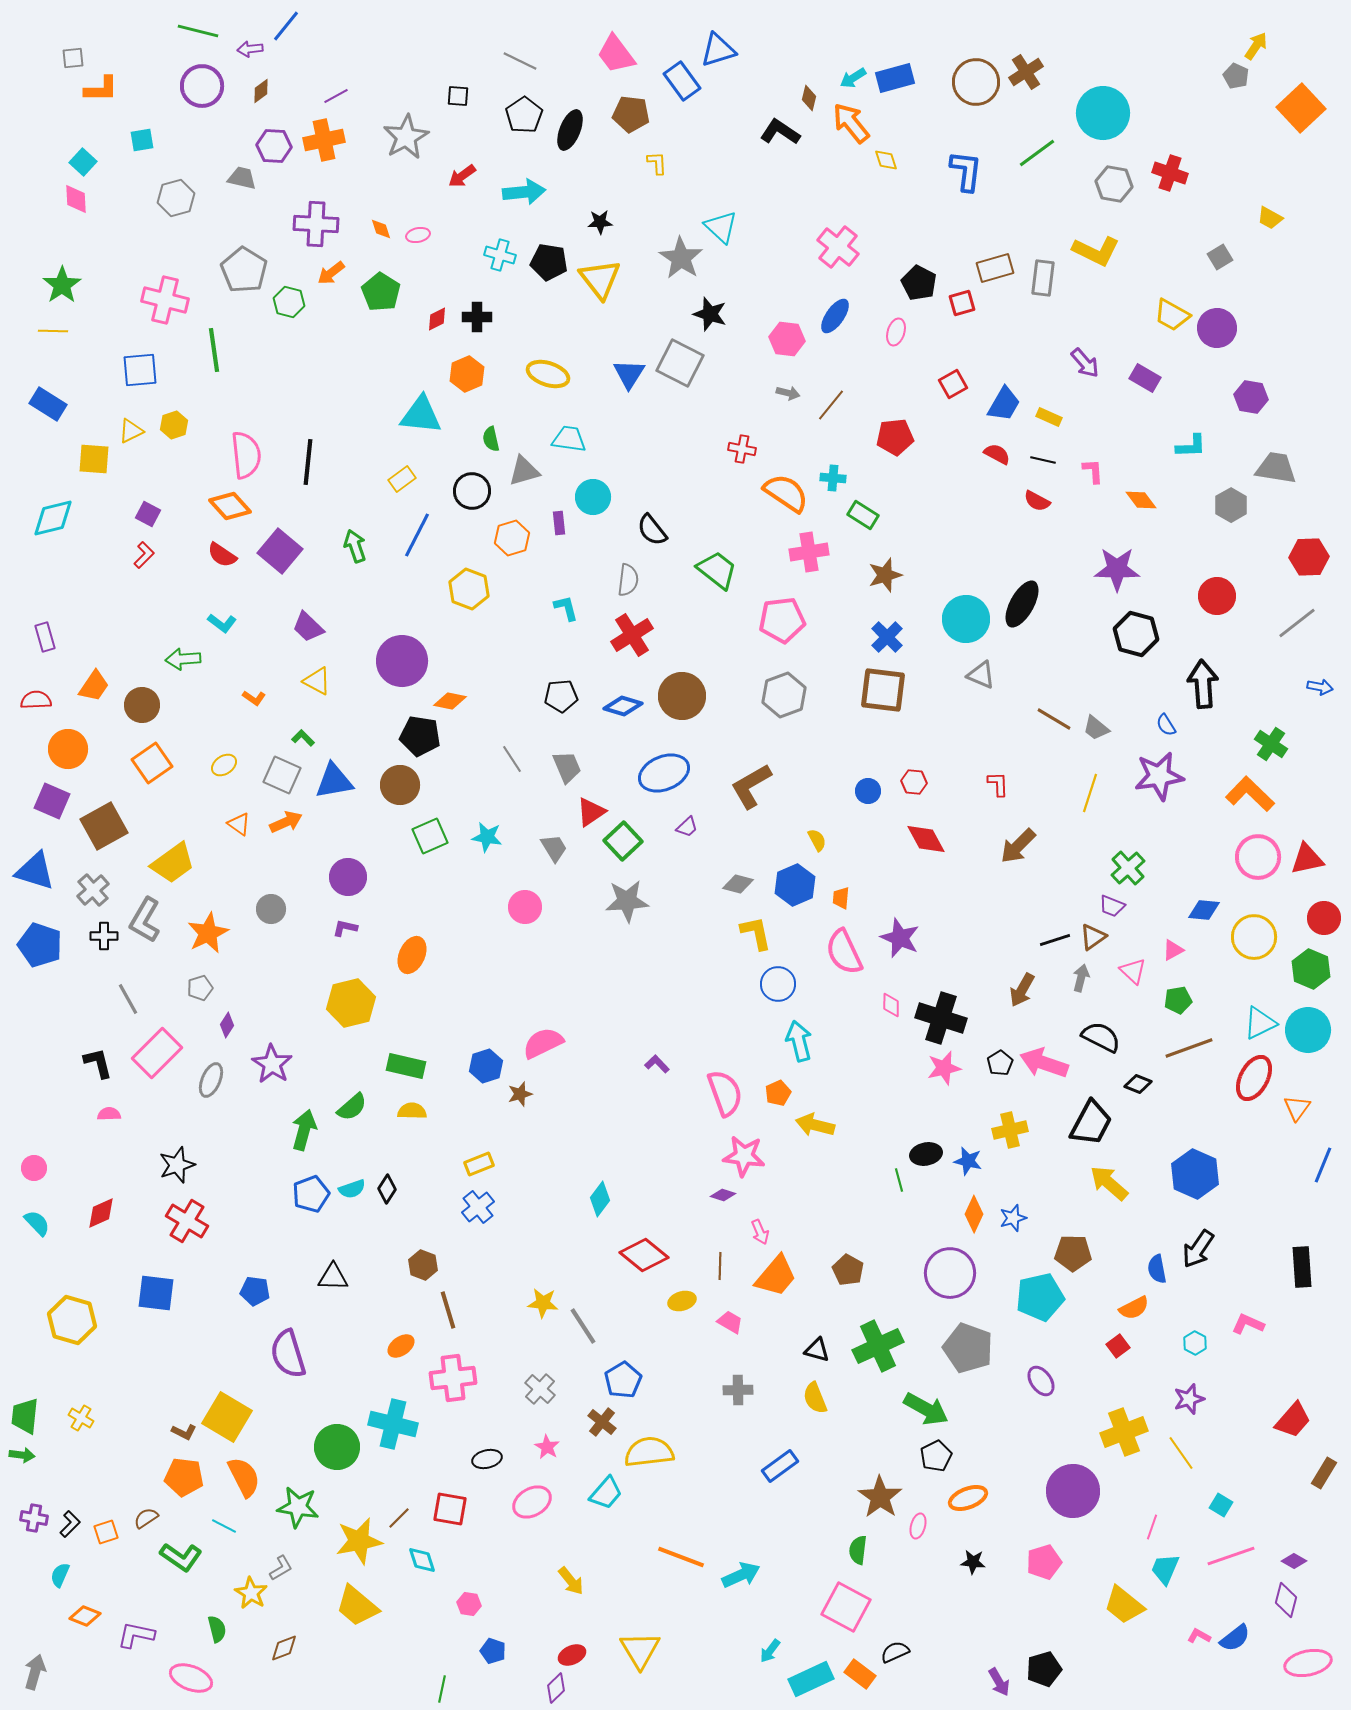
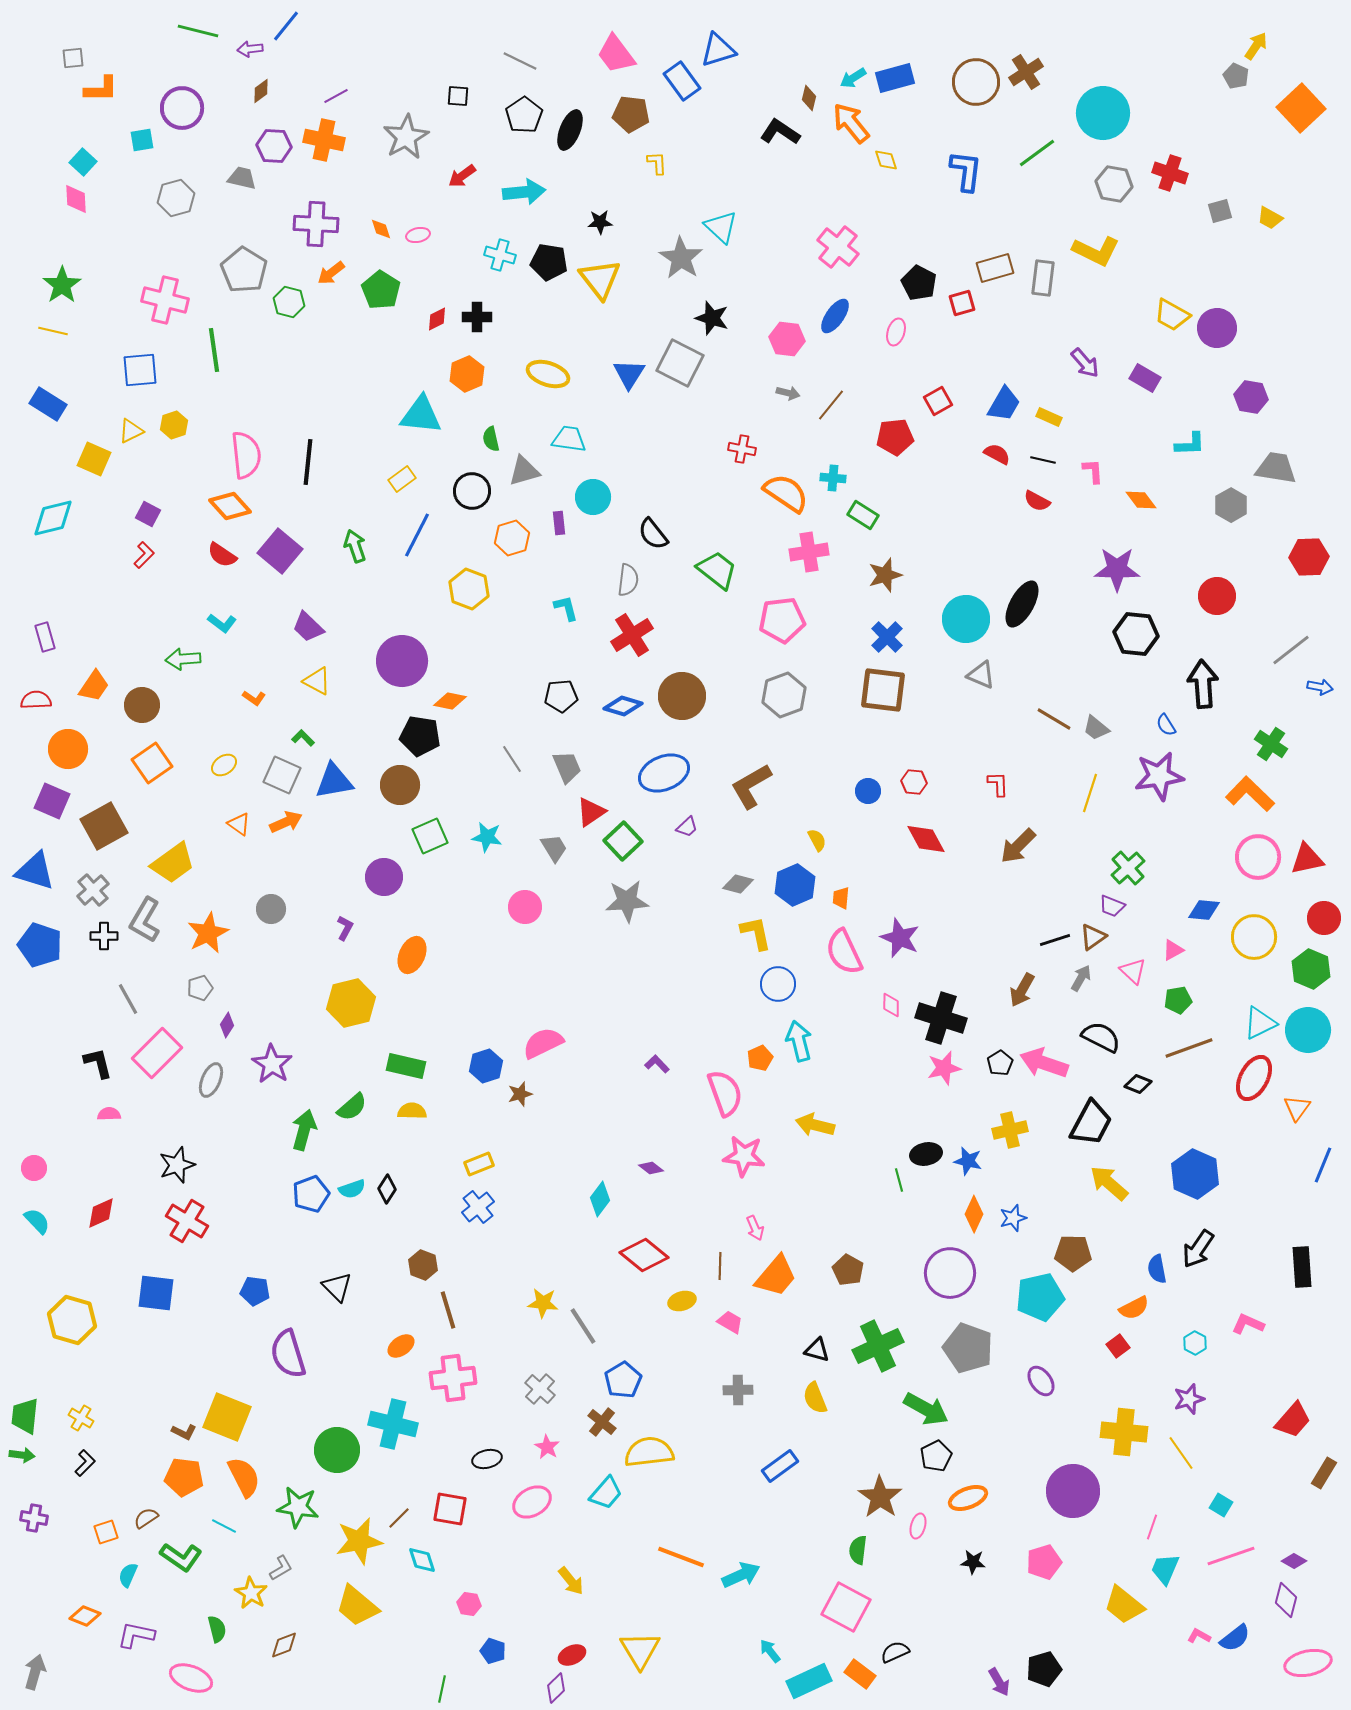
purple circle at (202, 86): moved 20 px left, 22 px down
orange cross at (324, 140): rotated 24 degrees clockwise
gray square at (1220, 257): moved 46 px up; rotated 15 degrees clockwise
green pentagon at (381, 292): moved 2 px up
black star at (710, 314): moved 2 px right, 4 px down
yellow line at (53, 331): rotated 12 degrees clockwise
red square at (953, 384): moved 15 px left, 17 px down
cyan L-shape at (1191, 446): moved 1 px left, 2 px up
yellow square at (94, 459): rotated 20 degrees clockwise
black semicircle at (652, 530): moved 1 px right, 4 px down
gray line at (1297, 623): moved 6 px left, 27 px down
black hexagon at (1136, 634): rotated 9 degrees counterclockwise
purple circle at (348, 877): moved 36 px right
purple L-shape at (345, 928): rotated 105 degrees clockwise
gray arrow at (1081, 978): rotated 16 degrees clockwise
orange pentagon at (778, 1093): moved 18 px left, 35 px up
purple diamond at (723, 1195): moved 72 px left, 27 px up; rotated 20 degrees clockwise
cyan semicircle at (37, 1223): moved 2 px up
pink arrow at (760, 1232): moved 5 px left, 4 px up
black triangle at (333, 1277): moved 4 px right, 10 px down; rotated 44 degrees clockwise
yellow square at (227, 1417): rotated 9 degrees counterclockwise
yellow cross at (1124, 1432): rotated 27 degrees clockwise
green circle at (337, 1447): moved 3 px down
black L-shape at (70, 1524): moved 15 px right, 61 px up
cyan semicircle at (60, 1575): moved 68 px right
brown diamond at (284, 1648): moved 3 px up
cyan arrow at (770, 1651): rotated 105 degrees clockwise
cyan rectangle at (811, 1679): moved 2 px left, 2 px down
